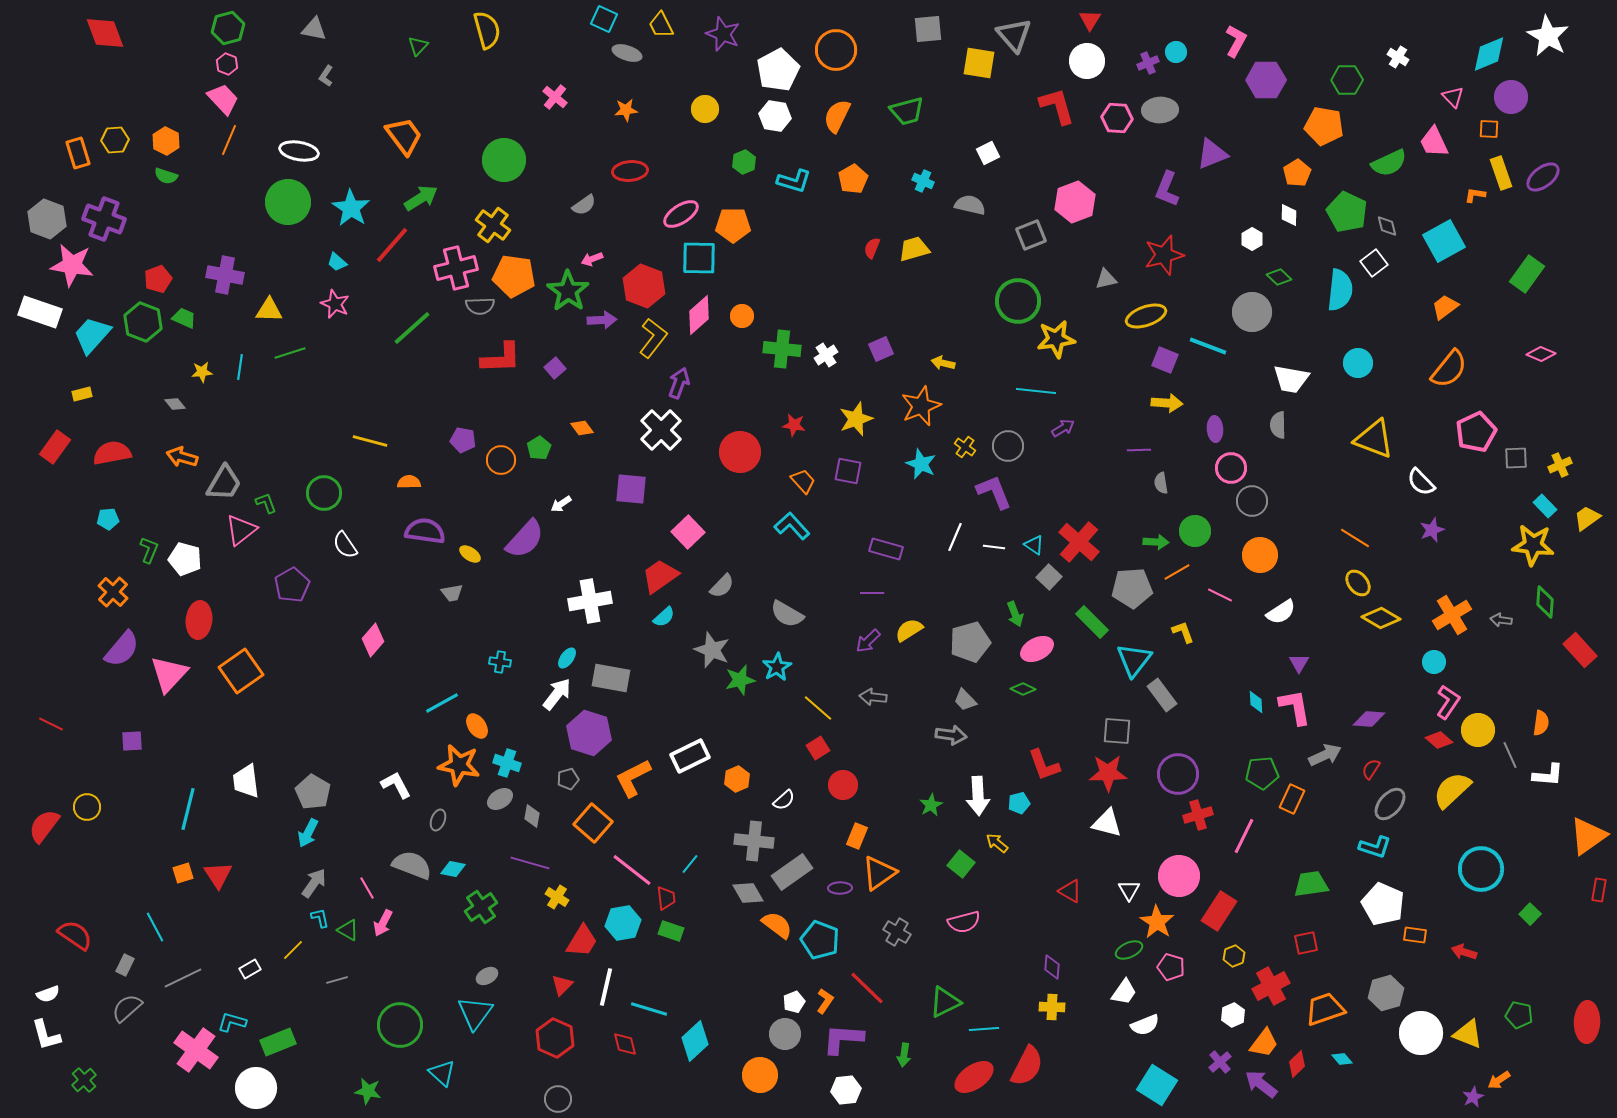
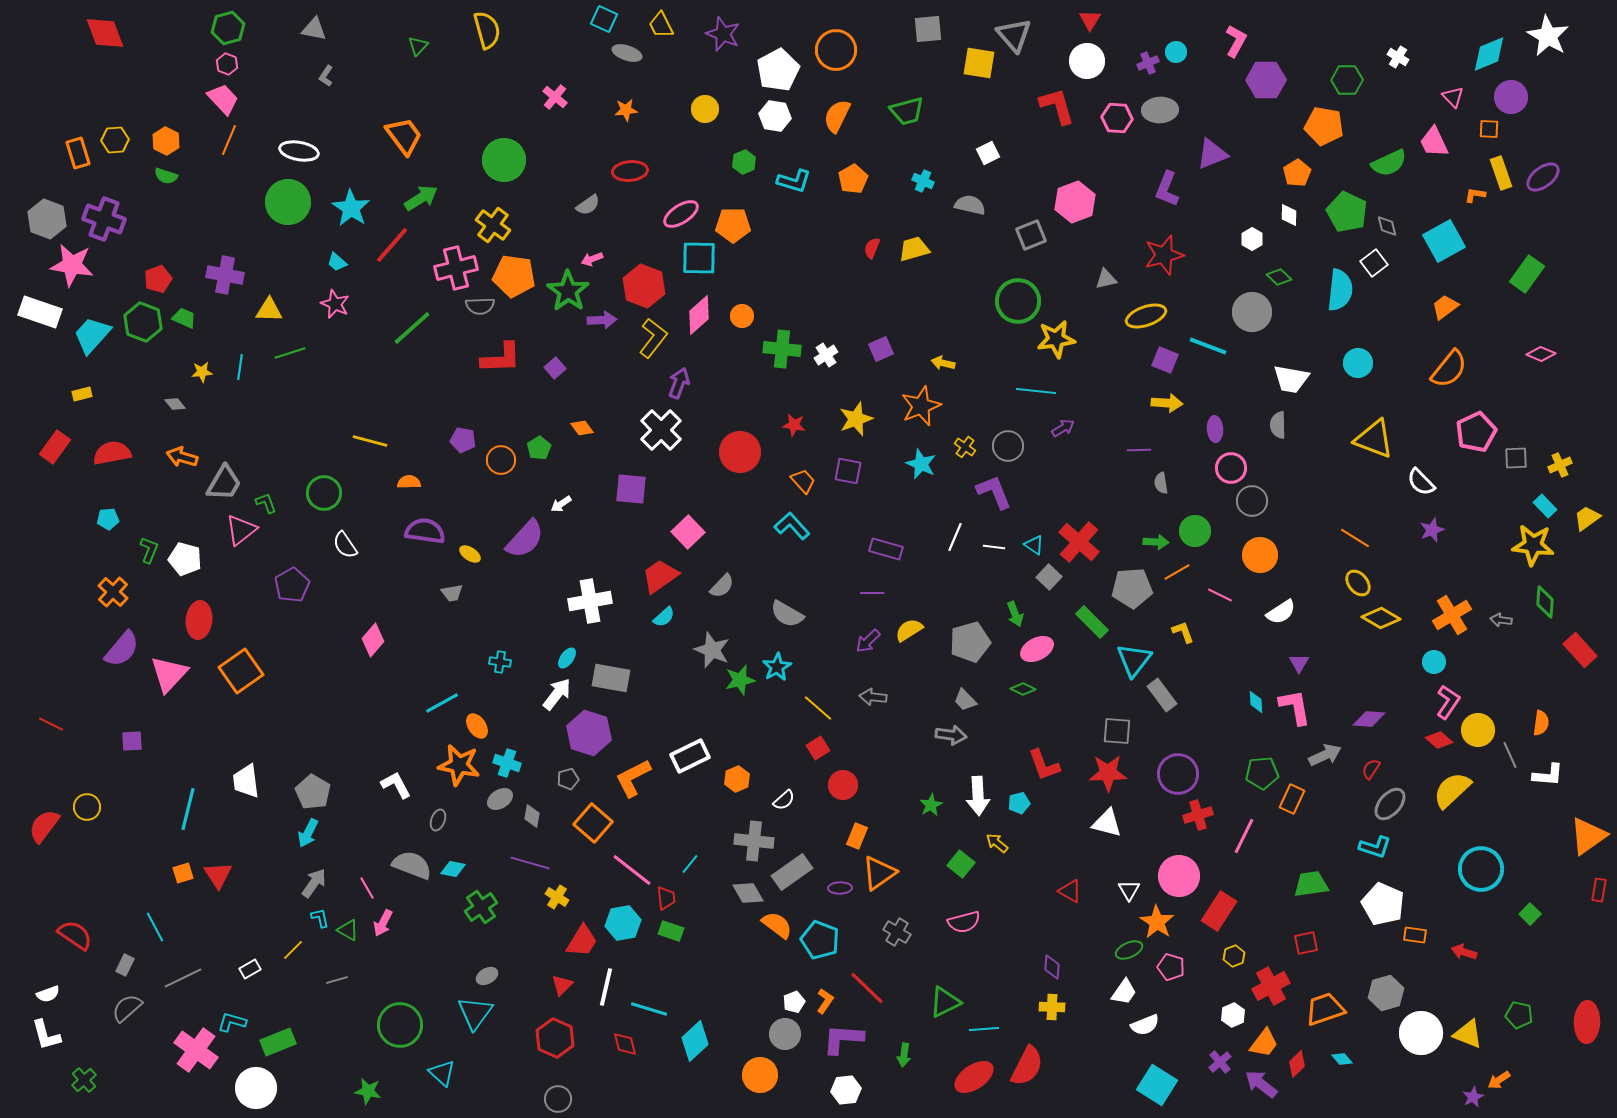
gray semicircle at (584, 205): moved 4 px right
